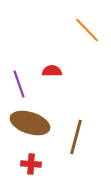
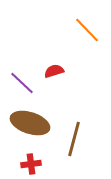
red semicircle: moved 2 px right; rotated 18 degrees counterclockwise
purple line: moved 3 px right, 1 px up; rotated 28 degrees counterclockwise
brown line: moved 2 px left, 2 px down
red cross: rotated 12 degrees counterclockwise
